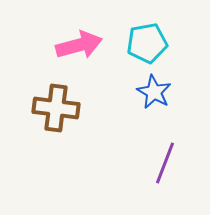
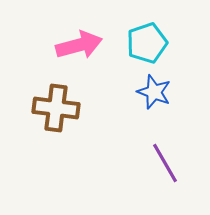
cyan pentagon: rotated 9 degrees counterclockwise
blue star: rotated 8 degrees counterclockwise
purple line: rotated 51 degrees counterclockwise
